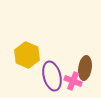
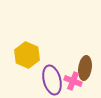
purple ellipse: moved 4 px down
